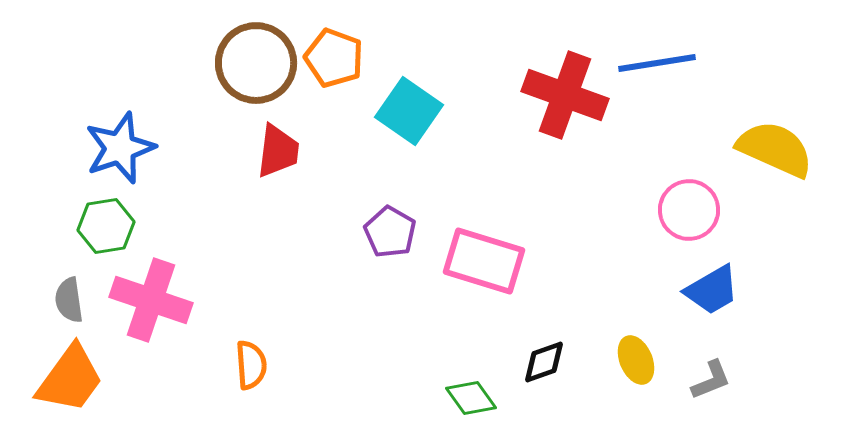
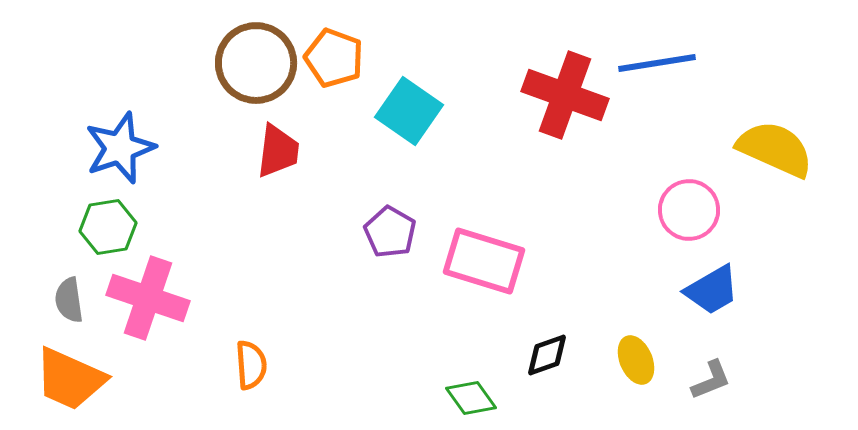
green hexagon: moved 2 px right, 1 px down
pink cross: moved 3 px left, 2 px up
black diamond: moved 3 px right, 7 px up
orange trapezoid: rotated 78 degrees clockwise
